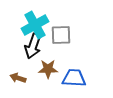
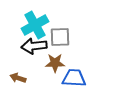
gray square: moved 1 px left, 2 px down
black arrow: moved 1 px right; rotated 65 degrees clockwise
brown star: moved 7 px right, 6 px up
